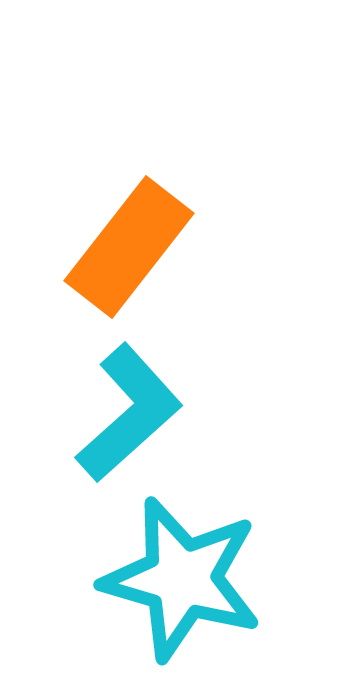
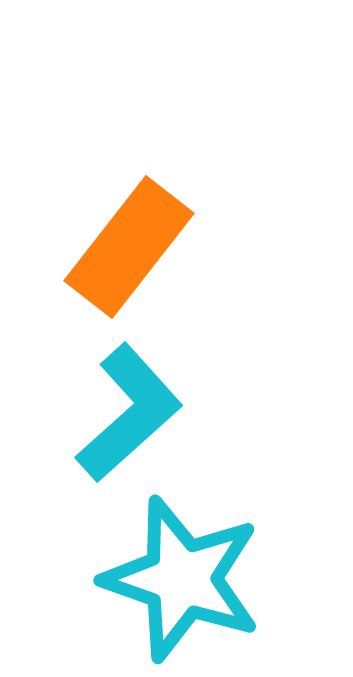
cyan star: rotated 3 degrees clockwise
